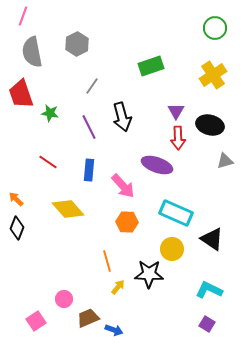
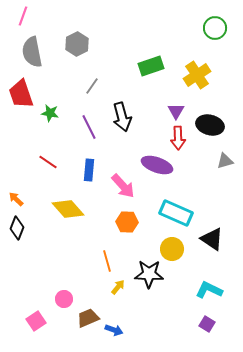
yellow cross: moved 16 px left
